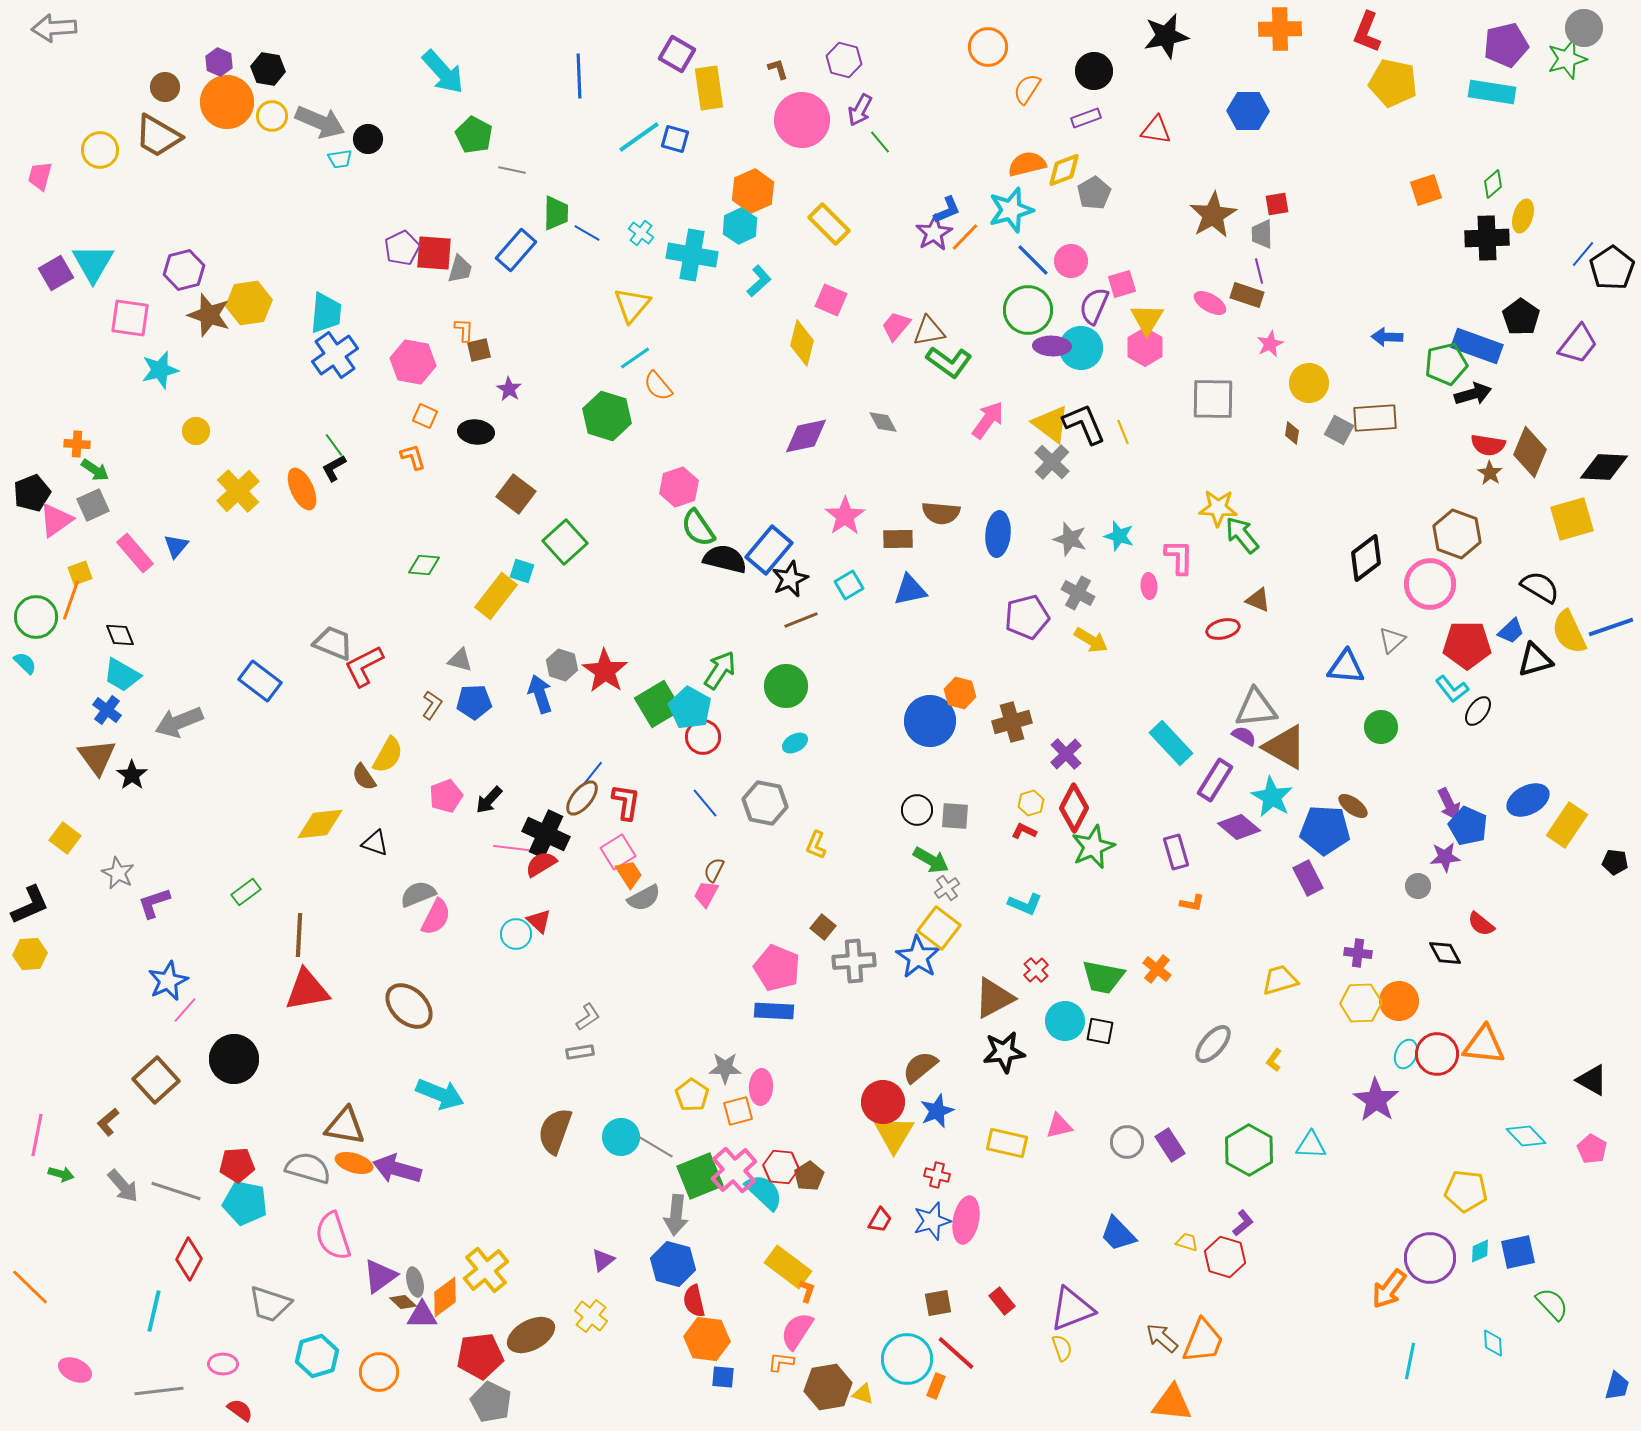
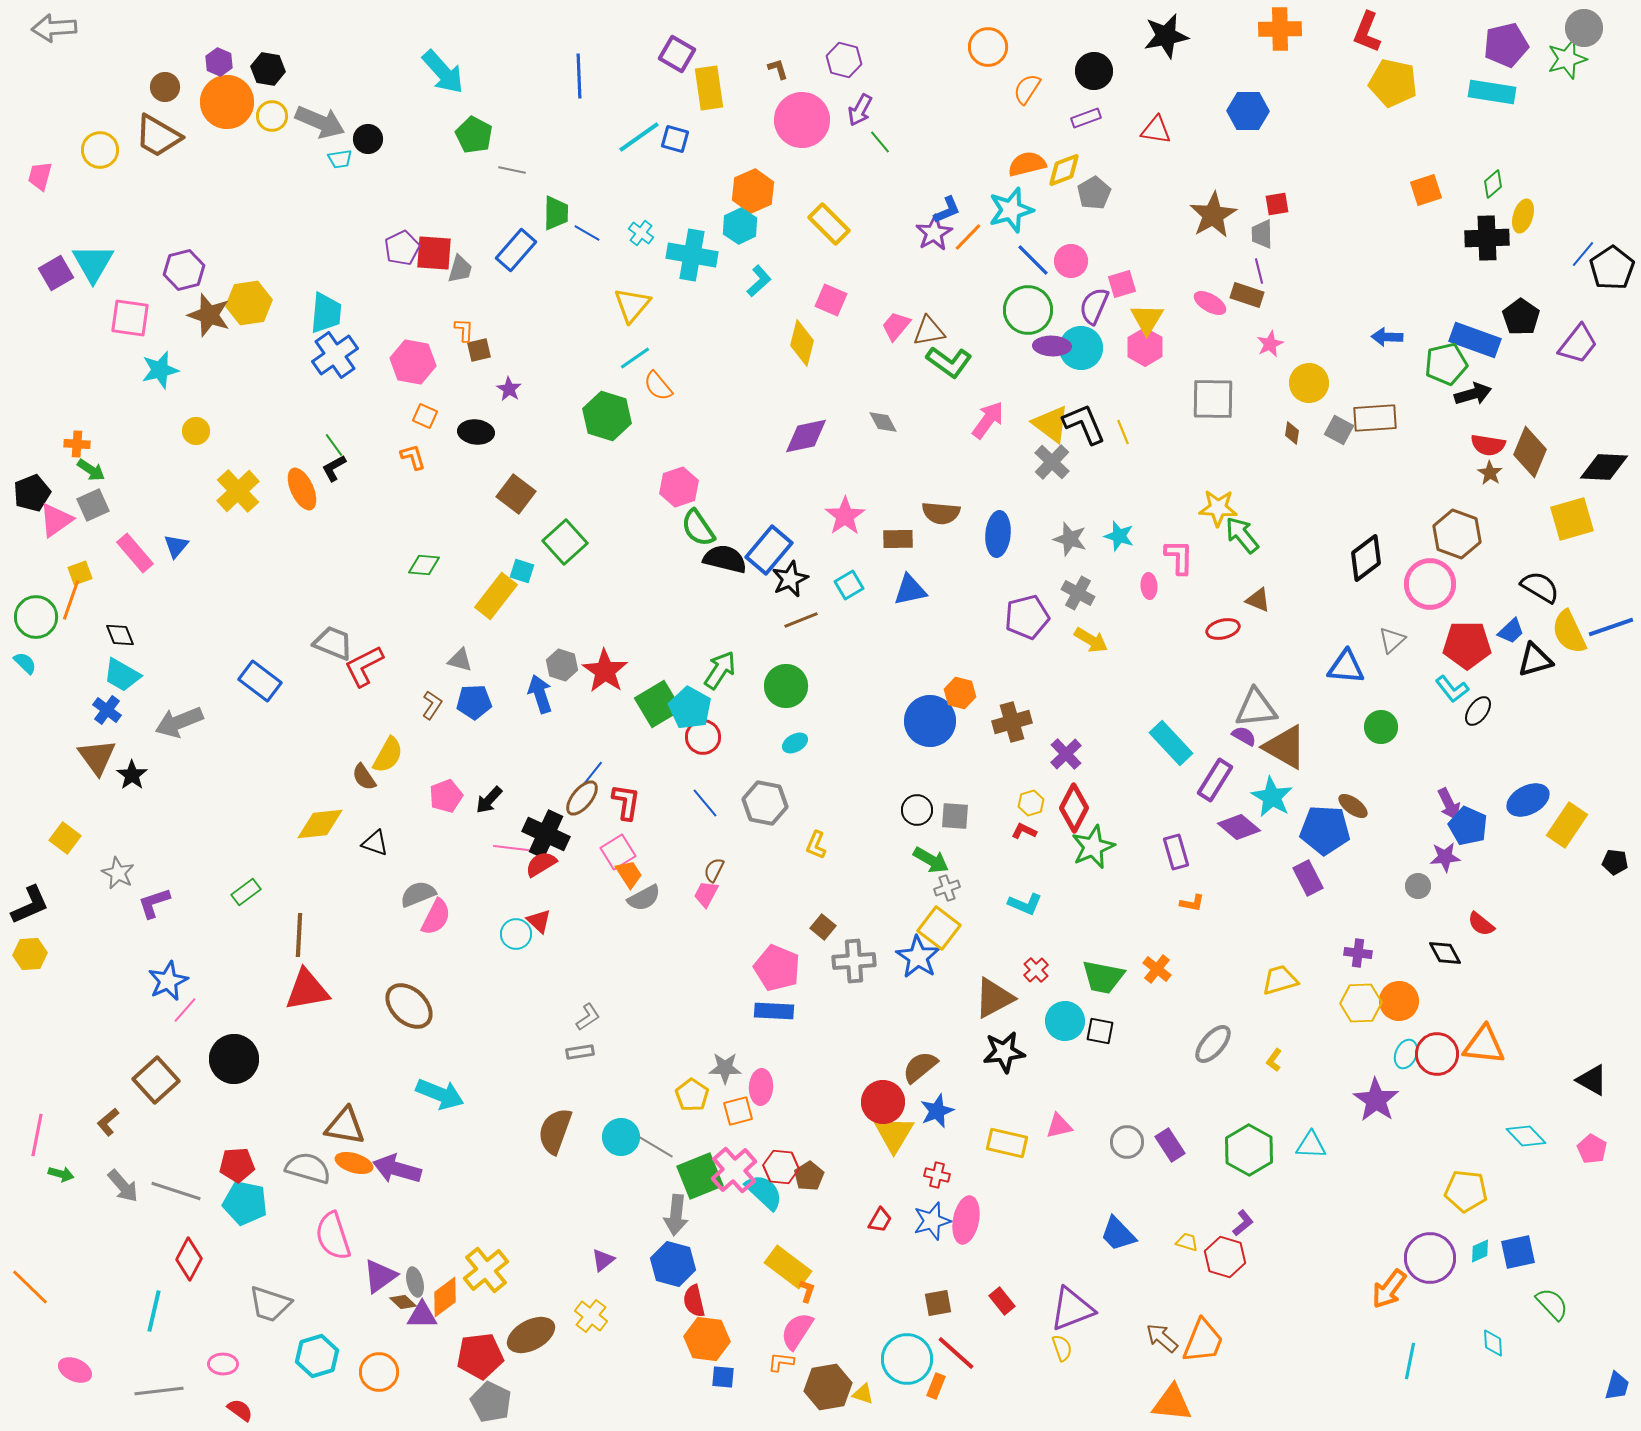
orange line at (965, 237): moved 3 px right
blue rectangle at (1477, 346): moved 2 px left, 6 px up
green arrow at (95, 470): moved 4 px left
gray cross at (947, 888): rotated 15 degrees clockwise
